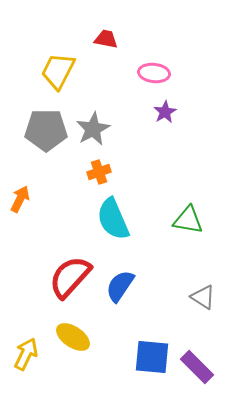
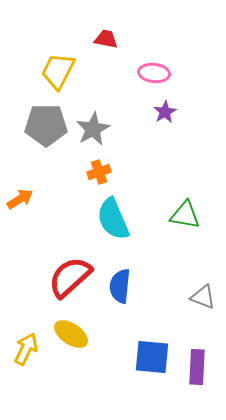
gray pentagon: moved 5 px up
orange arrow: rotated 32 degrees clockwise
green triangle: moved 3 px left, 5 px up
red semicircle: rotated 6 degrees clockwise
blue semicircle: rotated 28 degrees counterclockwise
gray triangle: rotated 12 degrees counterclockwise
yellow ellipse: moved 2 px left, 3 px up
yellow arrow: moved 5 px up
purple rectangle: rotated 48 degrees clockwise
